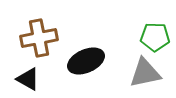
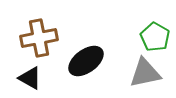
green pentagon: rotated 28 degrees clockwise
black ellipse: rotated 12 degrees counterclockwise
black triangle: moved 2 px right, 1 px up
